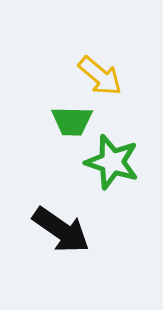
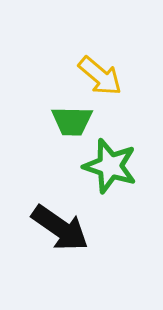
green star: moved 2 px left, 4 px down
black arrow: moved 1 px left, 2 px up
